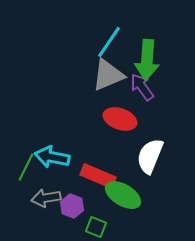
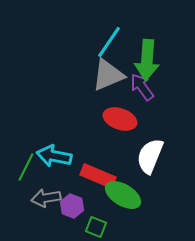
cyan arrow: moved 2 px right, 1 px up
